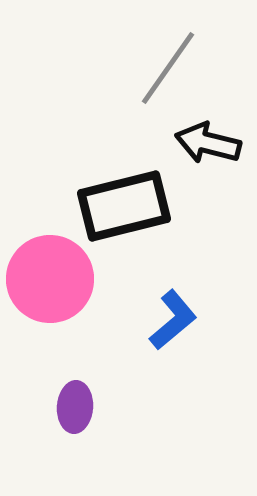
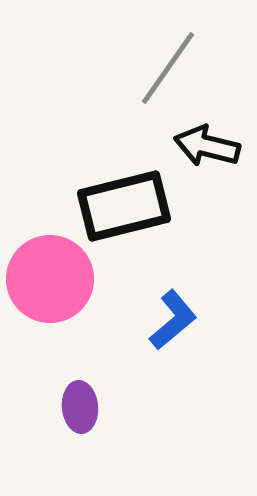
black arrow: moved 1 px left, 3 px down
purple ellipse: moved 5 px right; rotated 9 degrees counterclockwise
